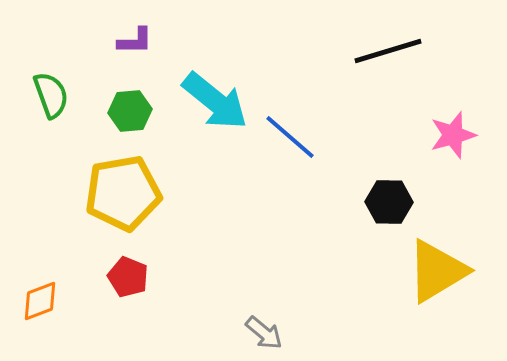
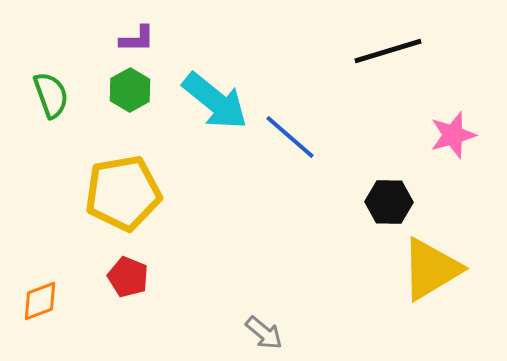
purple L-shape: moved 2 px right, 2 px up
green hexagon: moved 21 px up; rotated 24 degrees counterclockwise
yellow triangle: moved 6 px left, 2 px up
